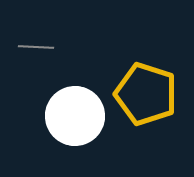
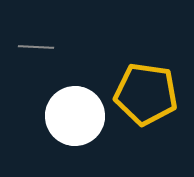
yellow pentagon: rotated 10 degrees counterclockwise
